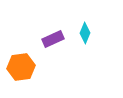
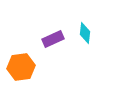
cyan diamond: rotated 15 degrees counterclockwise
